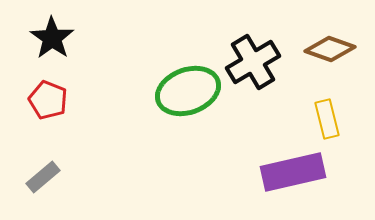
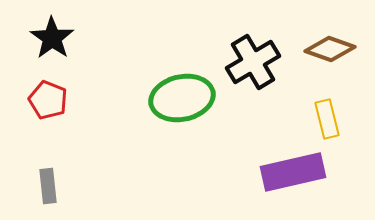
green ellipse: moved 6 px left, 7 px down; rotated 8 degrees clockwise
gray rectangle: moved 5 px right, 9 px down; rotated 56 degrees counterclockwise
